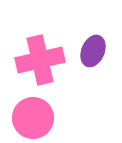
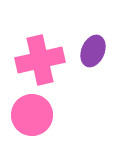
pink circle: moved 1 px left, 3 px up
